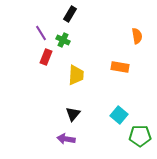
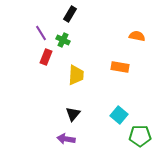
orange semicircle: rotated 70 degrees counterclockwise
